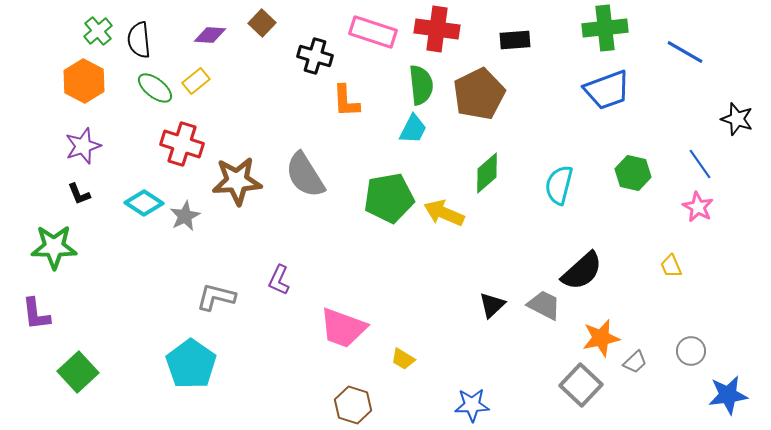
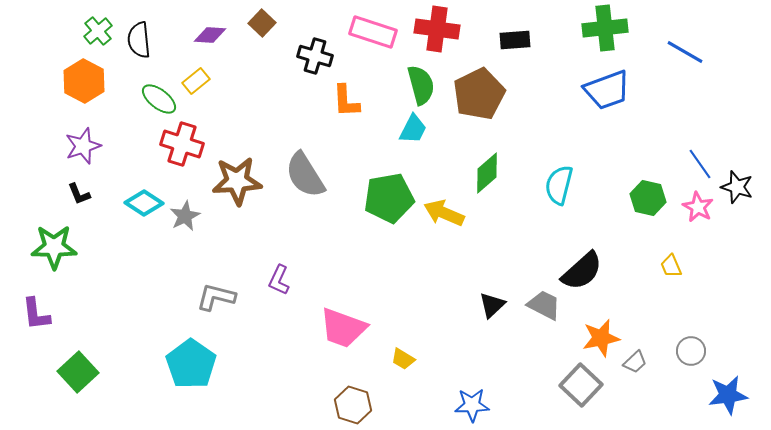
green semicircle at (421, 85): rotated 9 degrees counterclockwise
green ellipse at (155, 88): moved 4 px right, 11 px down
black star at (737, 119): moved 68 px down
green hexagon at (633, 173): moved 15 px right, 25 px down
